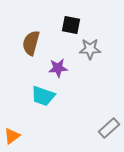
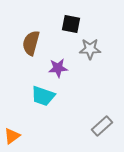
black square: moved 1 px up
gray rectangle: moved 7 px left, 2 px up
